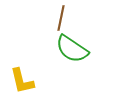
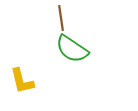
brown line: rotated 20 degrees counterclockwise
